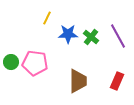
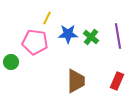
purple line: rotated 20 degrees clockwise
pink pentagon: moved 21 px up
brown trapezoid: moved 2 px left
